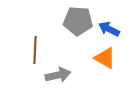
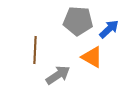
blue arrow: rotated 110 degrees clockwise
orange triangle: moved 13 px left, 1 px up
gray arrow: rotated 20 degrees counterclockwise
